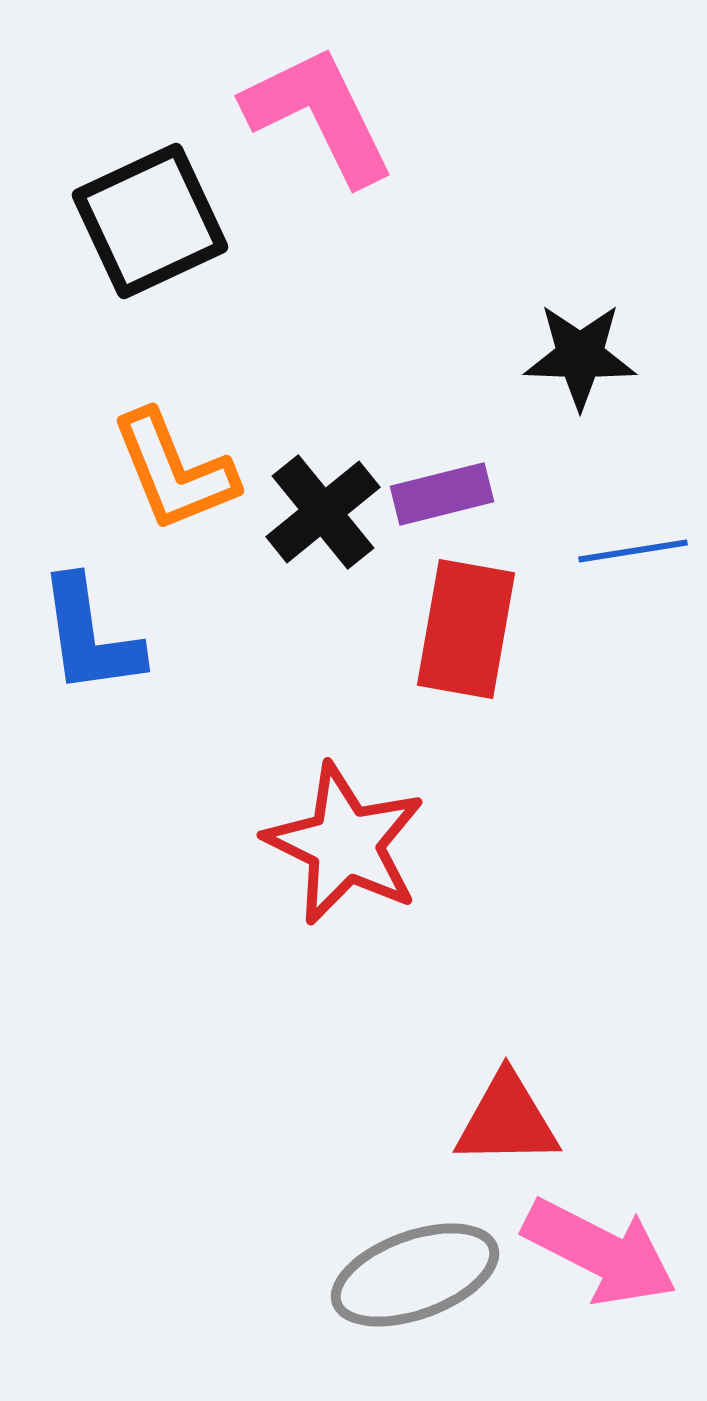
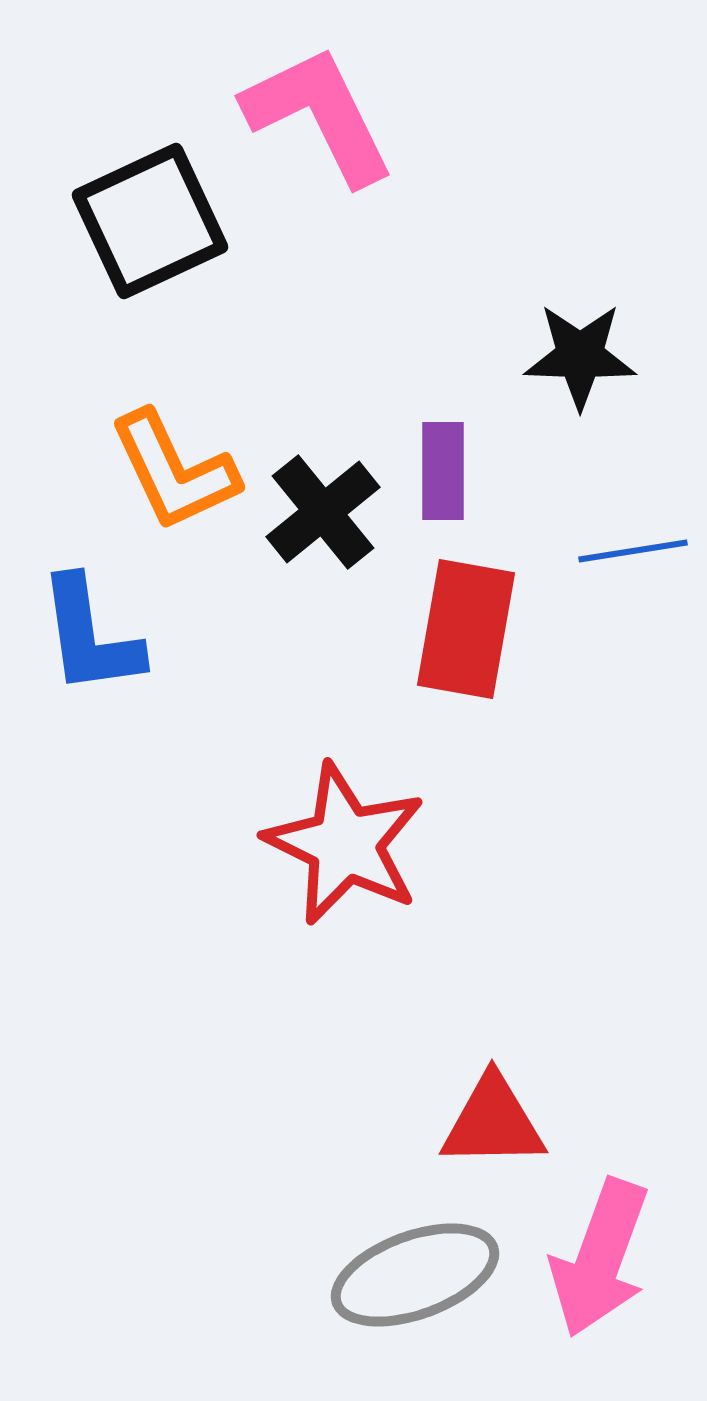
orange L-shape: rotated 3 degrees counterclockwise
purple rectangle: moved 1 px right, 23 px up; rotated 76 degrees counterclockwise
red triangle: moved 14 px left, 2 px down
pink arrow: moved 6 px down; rotated 83 degrees clockwise
